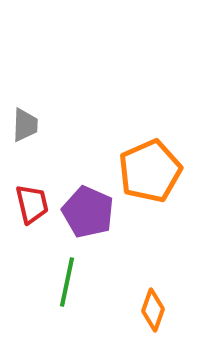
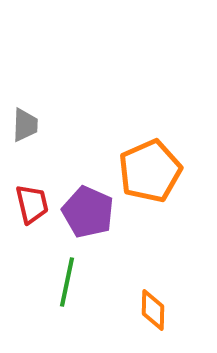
orange diamond: rotated 18 degrees counterclockwise
